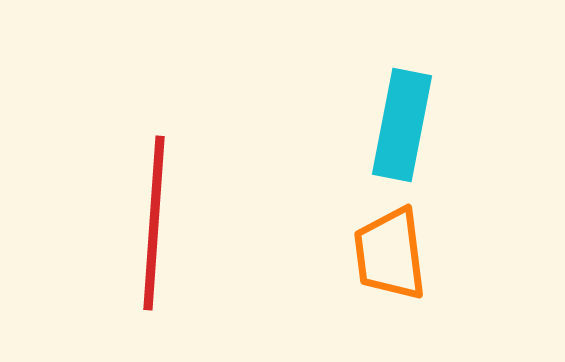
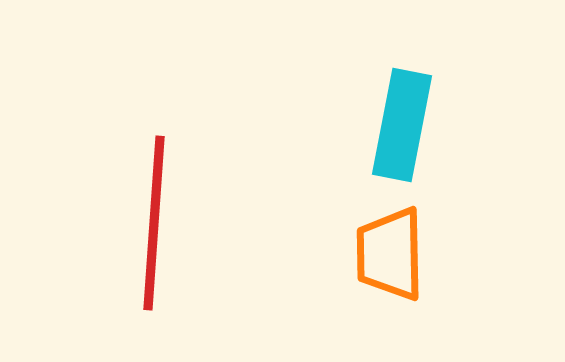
orange trapezoid: rotated 6 degrees clockwise
